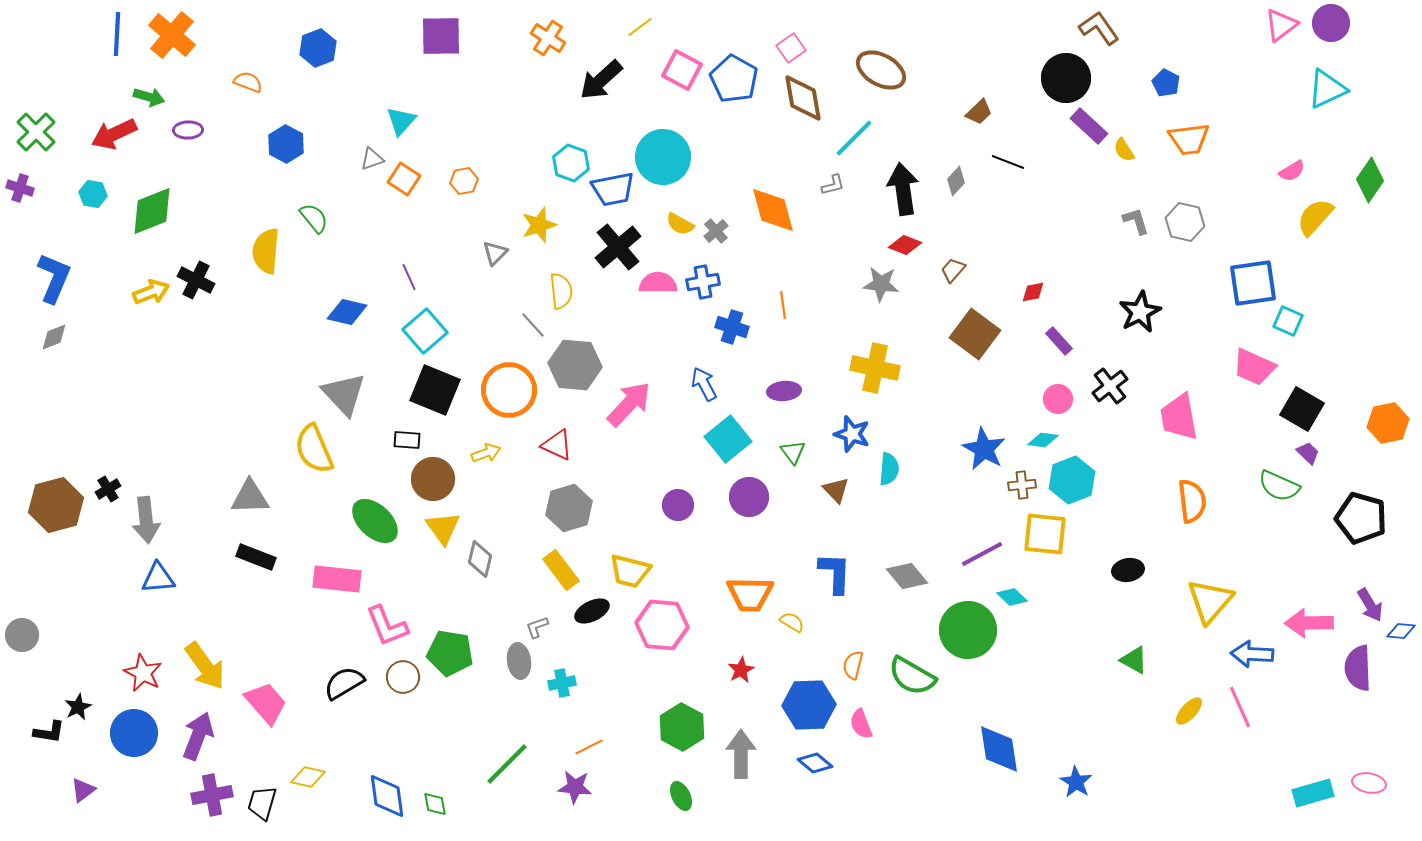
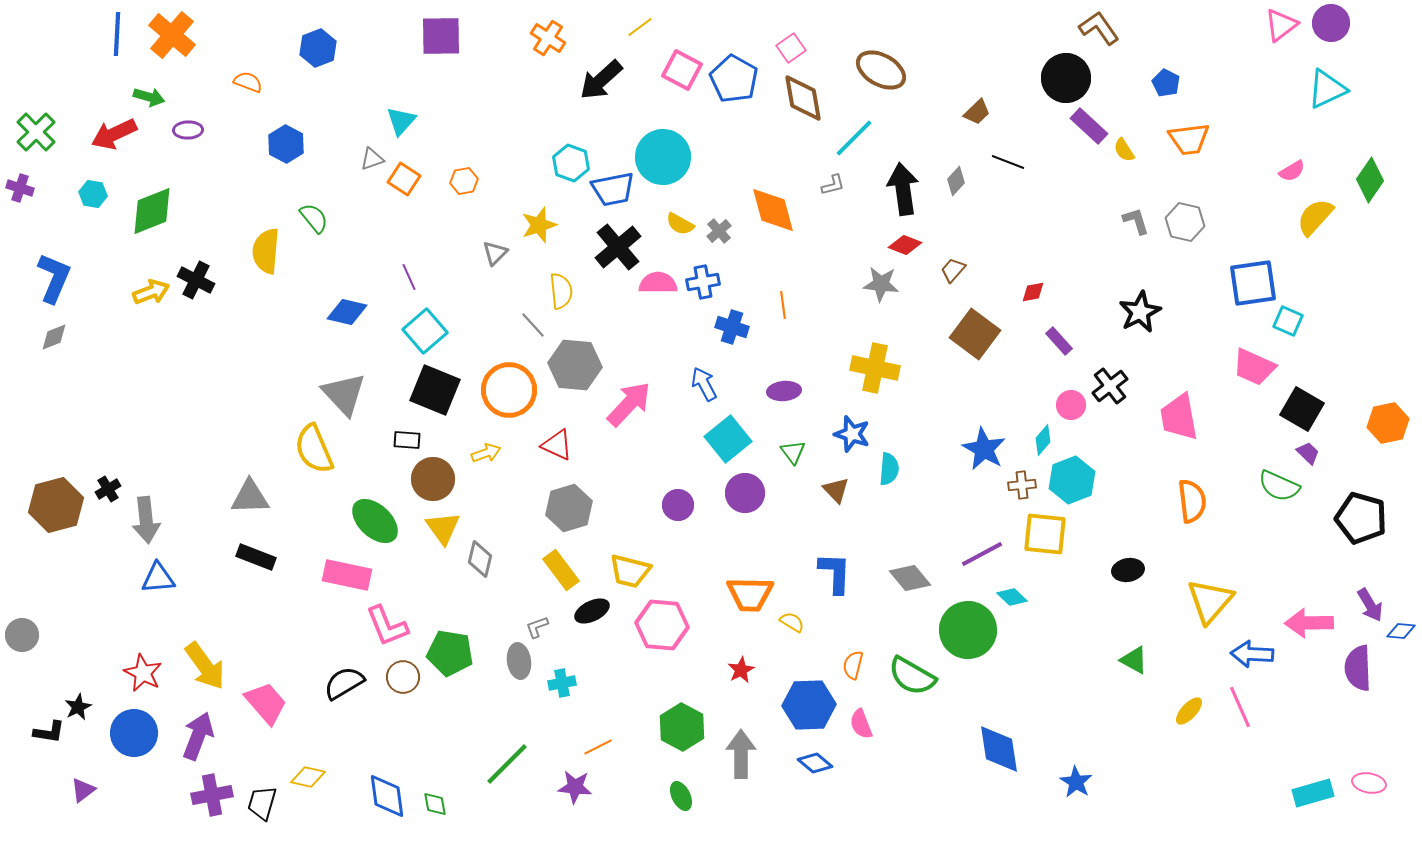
brown trapezoid at (979, 112): moved 2 px left
gray cross at (716, 231): moved 3 px right
pink circle at (1058, 399): moved 13 px right, 6 px down
cyan diamond at (1043, 440): rotated 56 degrees counterclockwise
purple circle at (749, 497): moved 4 px left, 4 px up
gray diamond at (907, 576): moved 3 px right, 2 px down
pink rectangle at (337, 579): moved 10 px right, 4 px up; rotated 6 degrees clockwise
orange line at (589, 747): moved 9 px right
